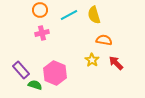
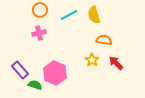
pink cross: moved 3 px left
purple rectangle: moved 1 px left
